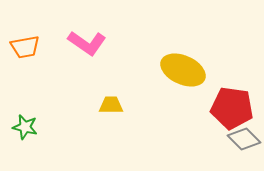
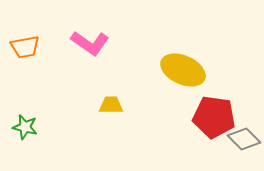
pink L-shape: moved 3 px right
red pentagon: moved 18 px left, 9 px down
